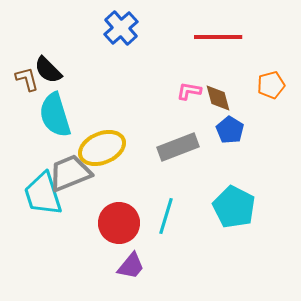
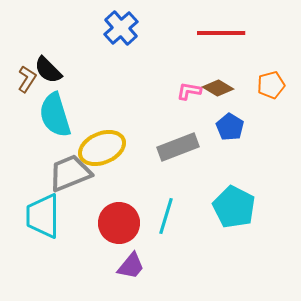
red line: moved 3 px right, 4 px up
brown L-shape: rotated 48 degrees clockwise
brown diamond: moved 10 px up; rotated 44 degrees counterclockwise
blue pentagon: moved 3 px up
cyan trapezoid: moved 22 px down; rotated 18 degrees clockwise
